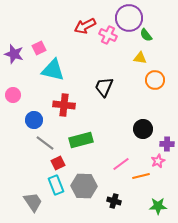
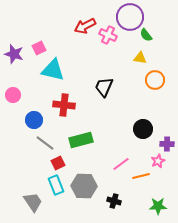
purple circle: moved 1 px right, 1 px up
